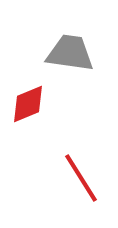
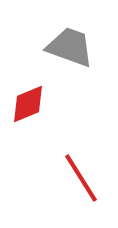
gray trapezoid: moved 6 px up; rotated 12 degrees clockwise
